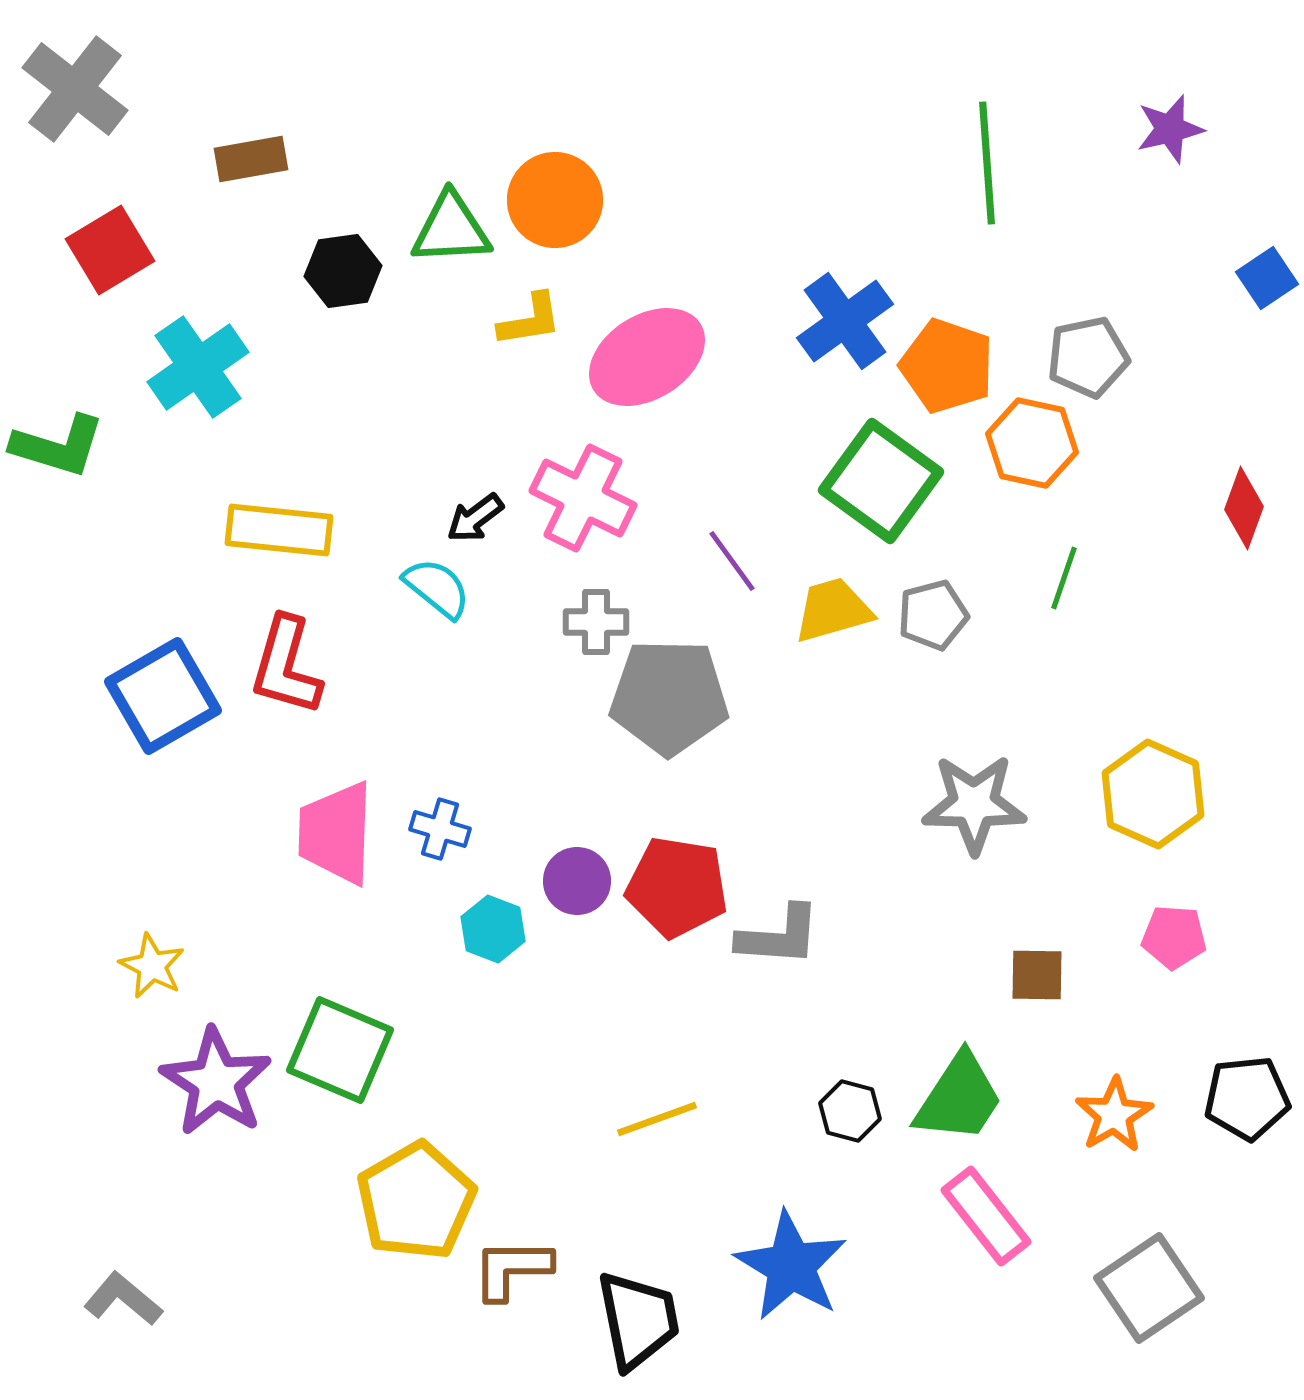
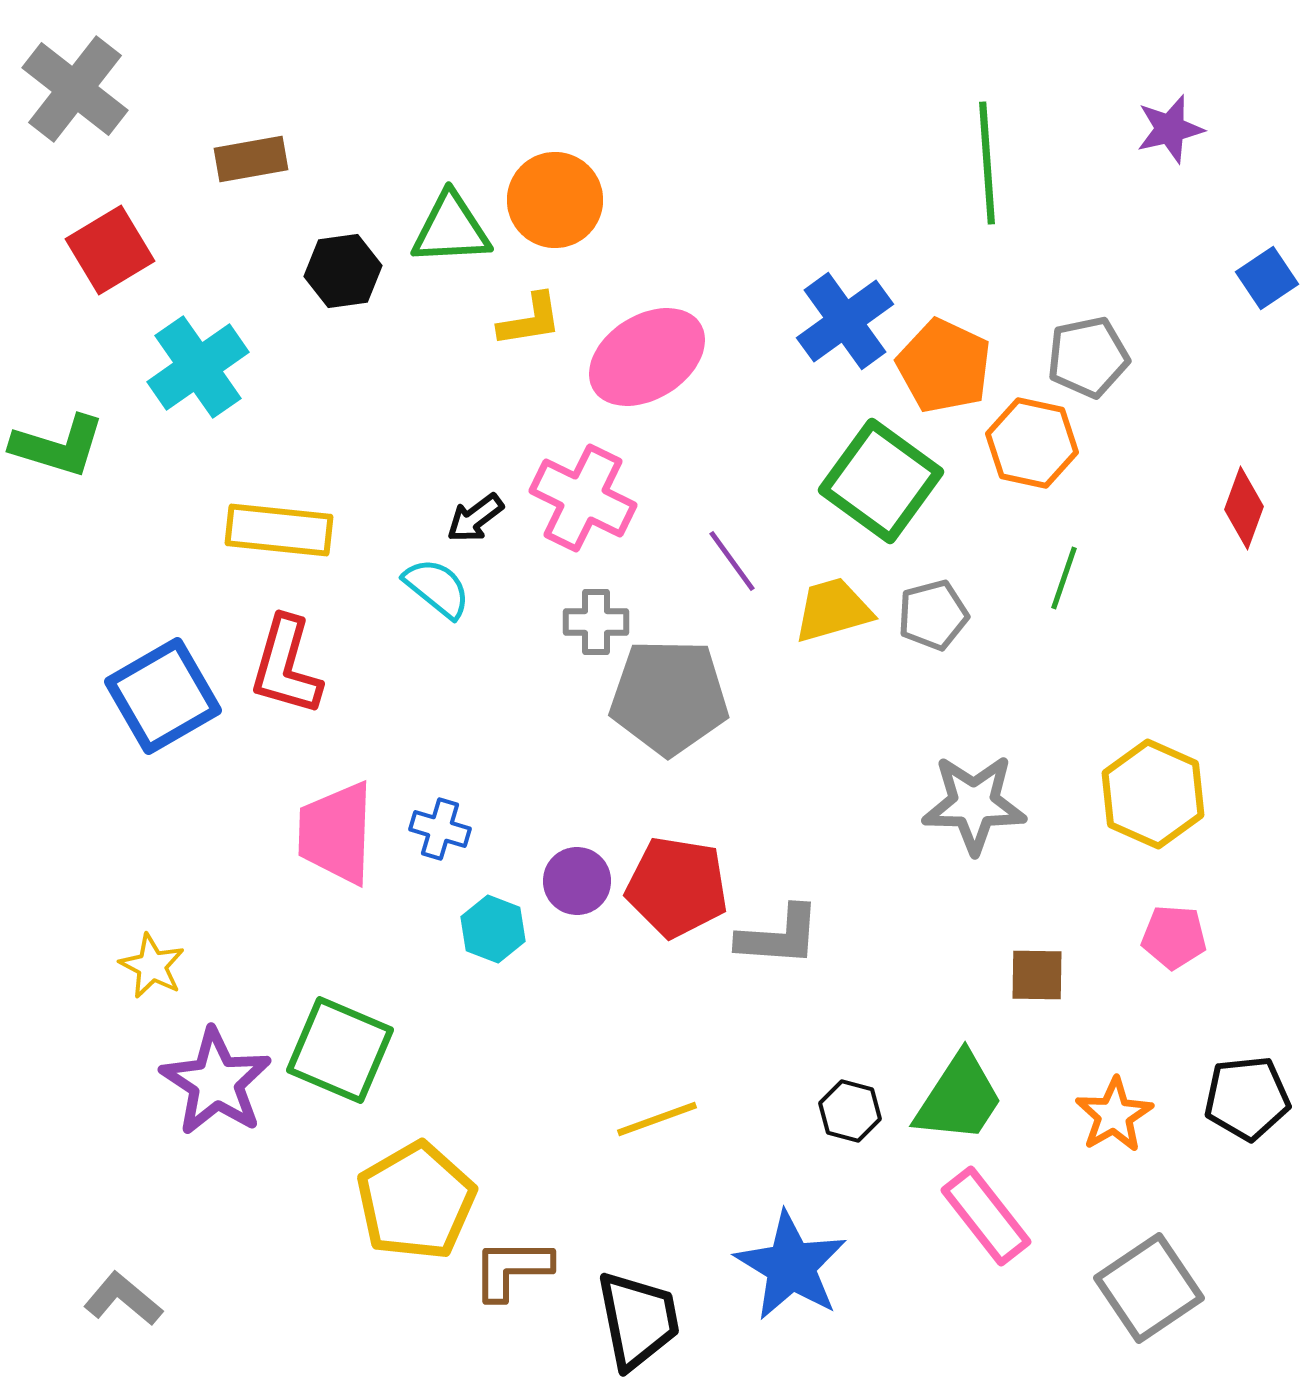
orange pentagon at (947, 366): moved 3 px left; rotated 6 degrees clockwise
